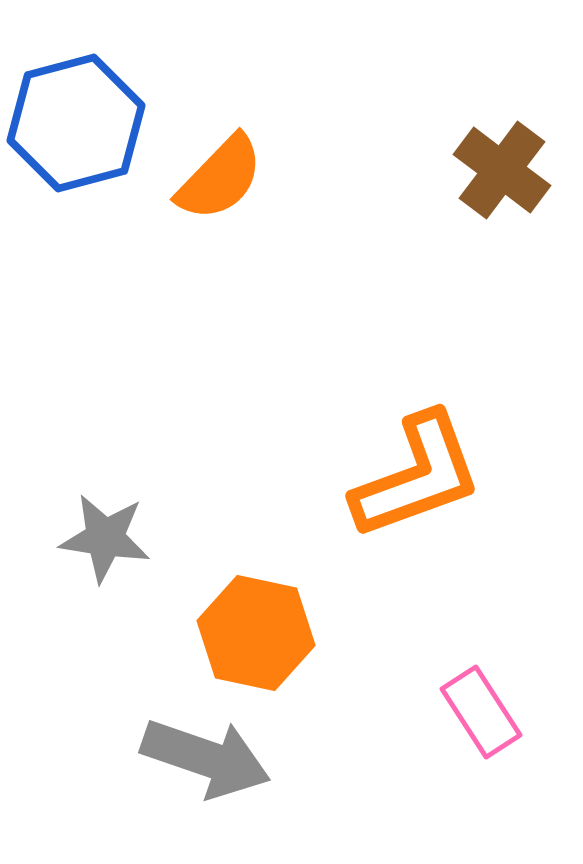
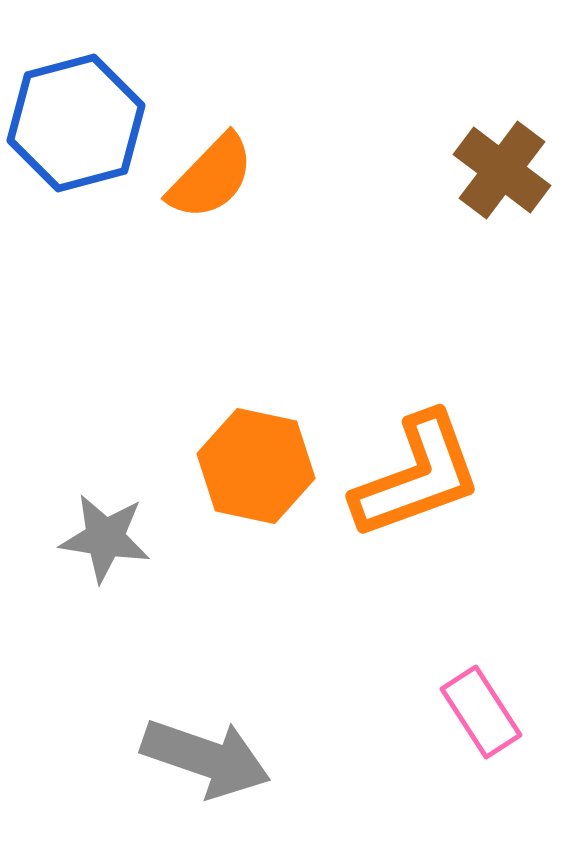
orange semicircle: moved 9 px left, 1 px up
orange hexagon: moved 167 px up
